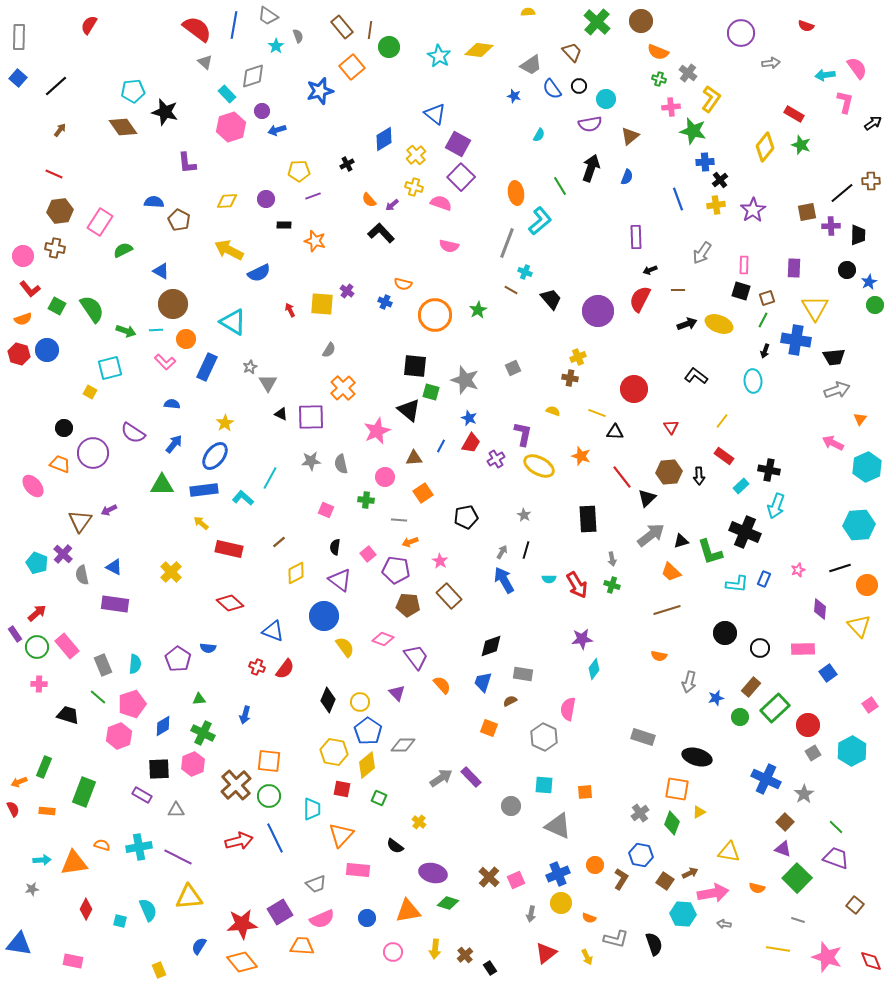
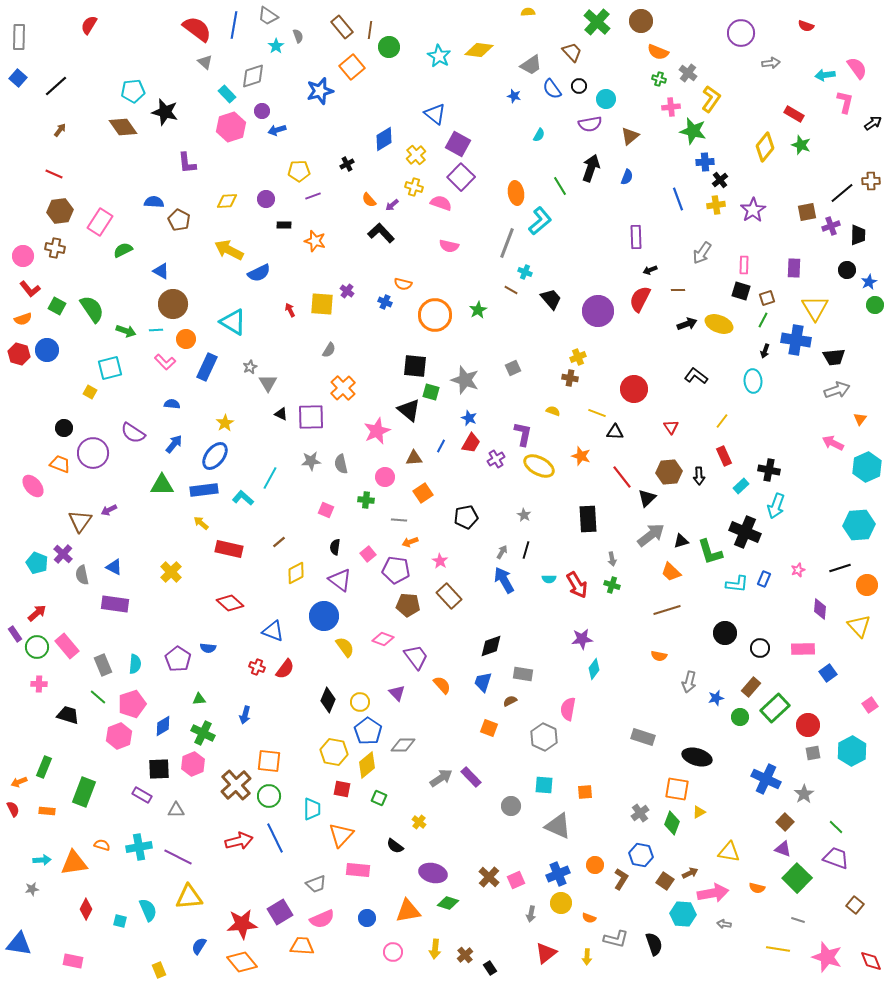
purple cross at (831, 226): rotated 18 degrees counterclockwise
red rectangle at (724, 456): rotated 30 degrees clockwise
gray square at (813, 753): rotated 21 degrees clockwise
yellow arrow at (587, 957): rotated 28 degrees clockwise
